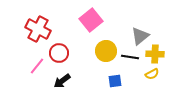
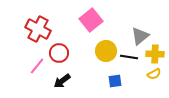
black line: moved 1 px left
yellow semicircle: moved 2 px right
